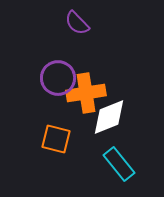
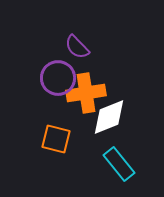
purple semicircle: moved 24 px down
